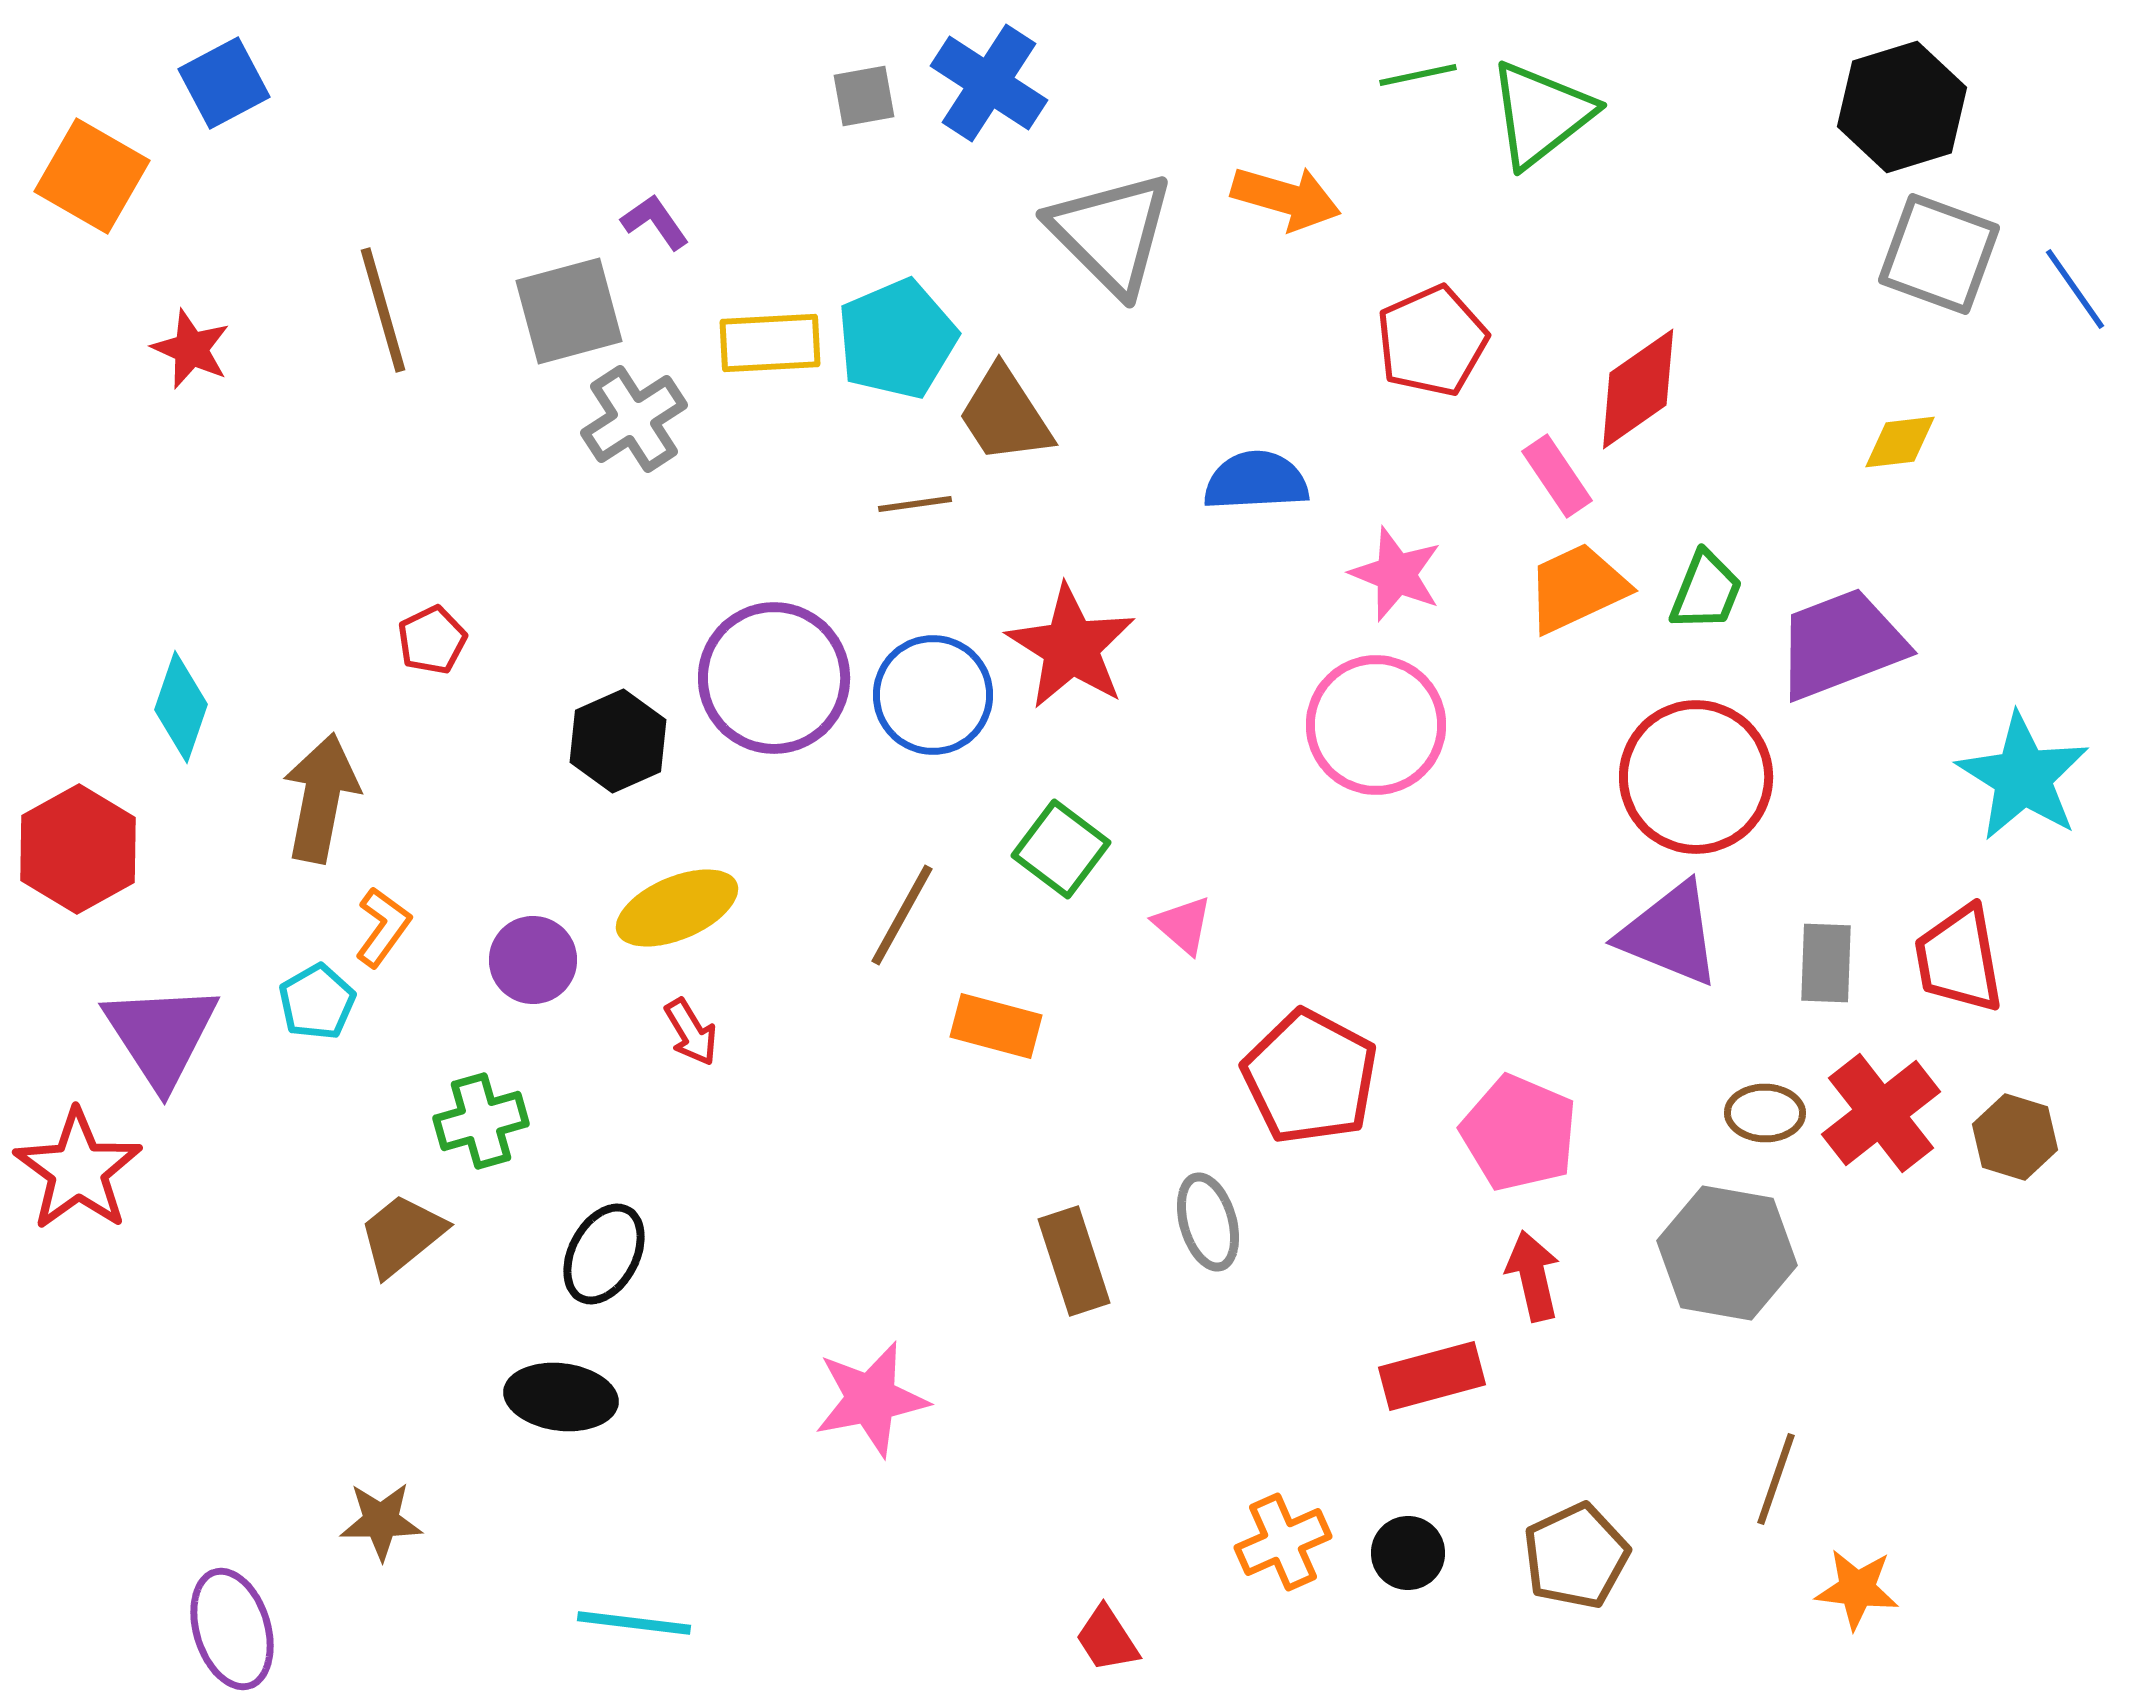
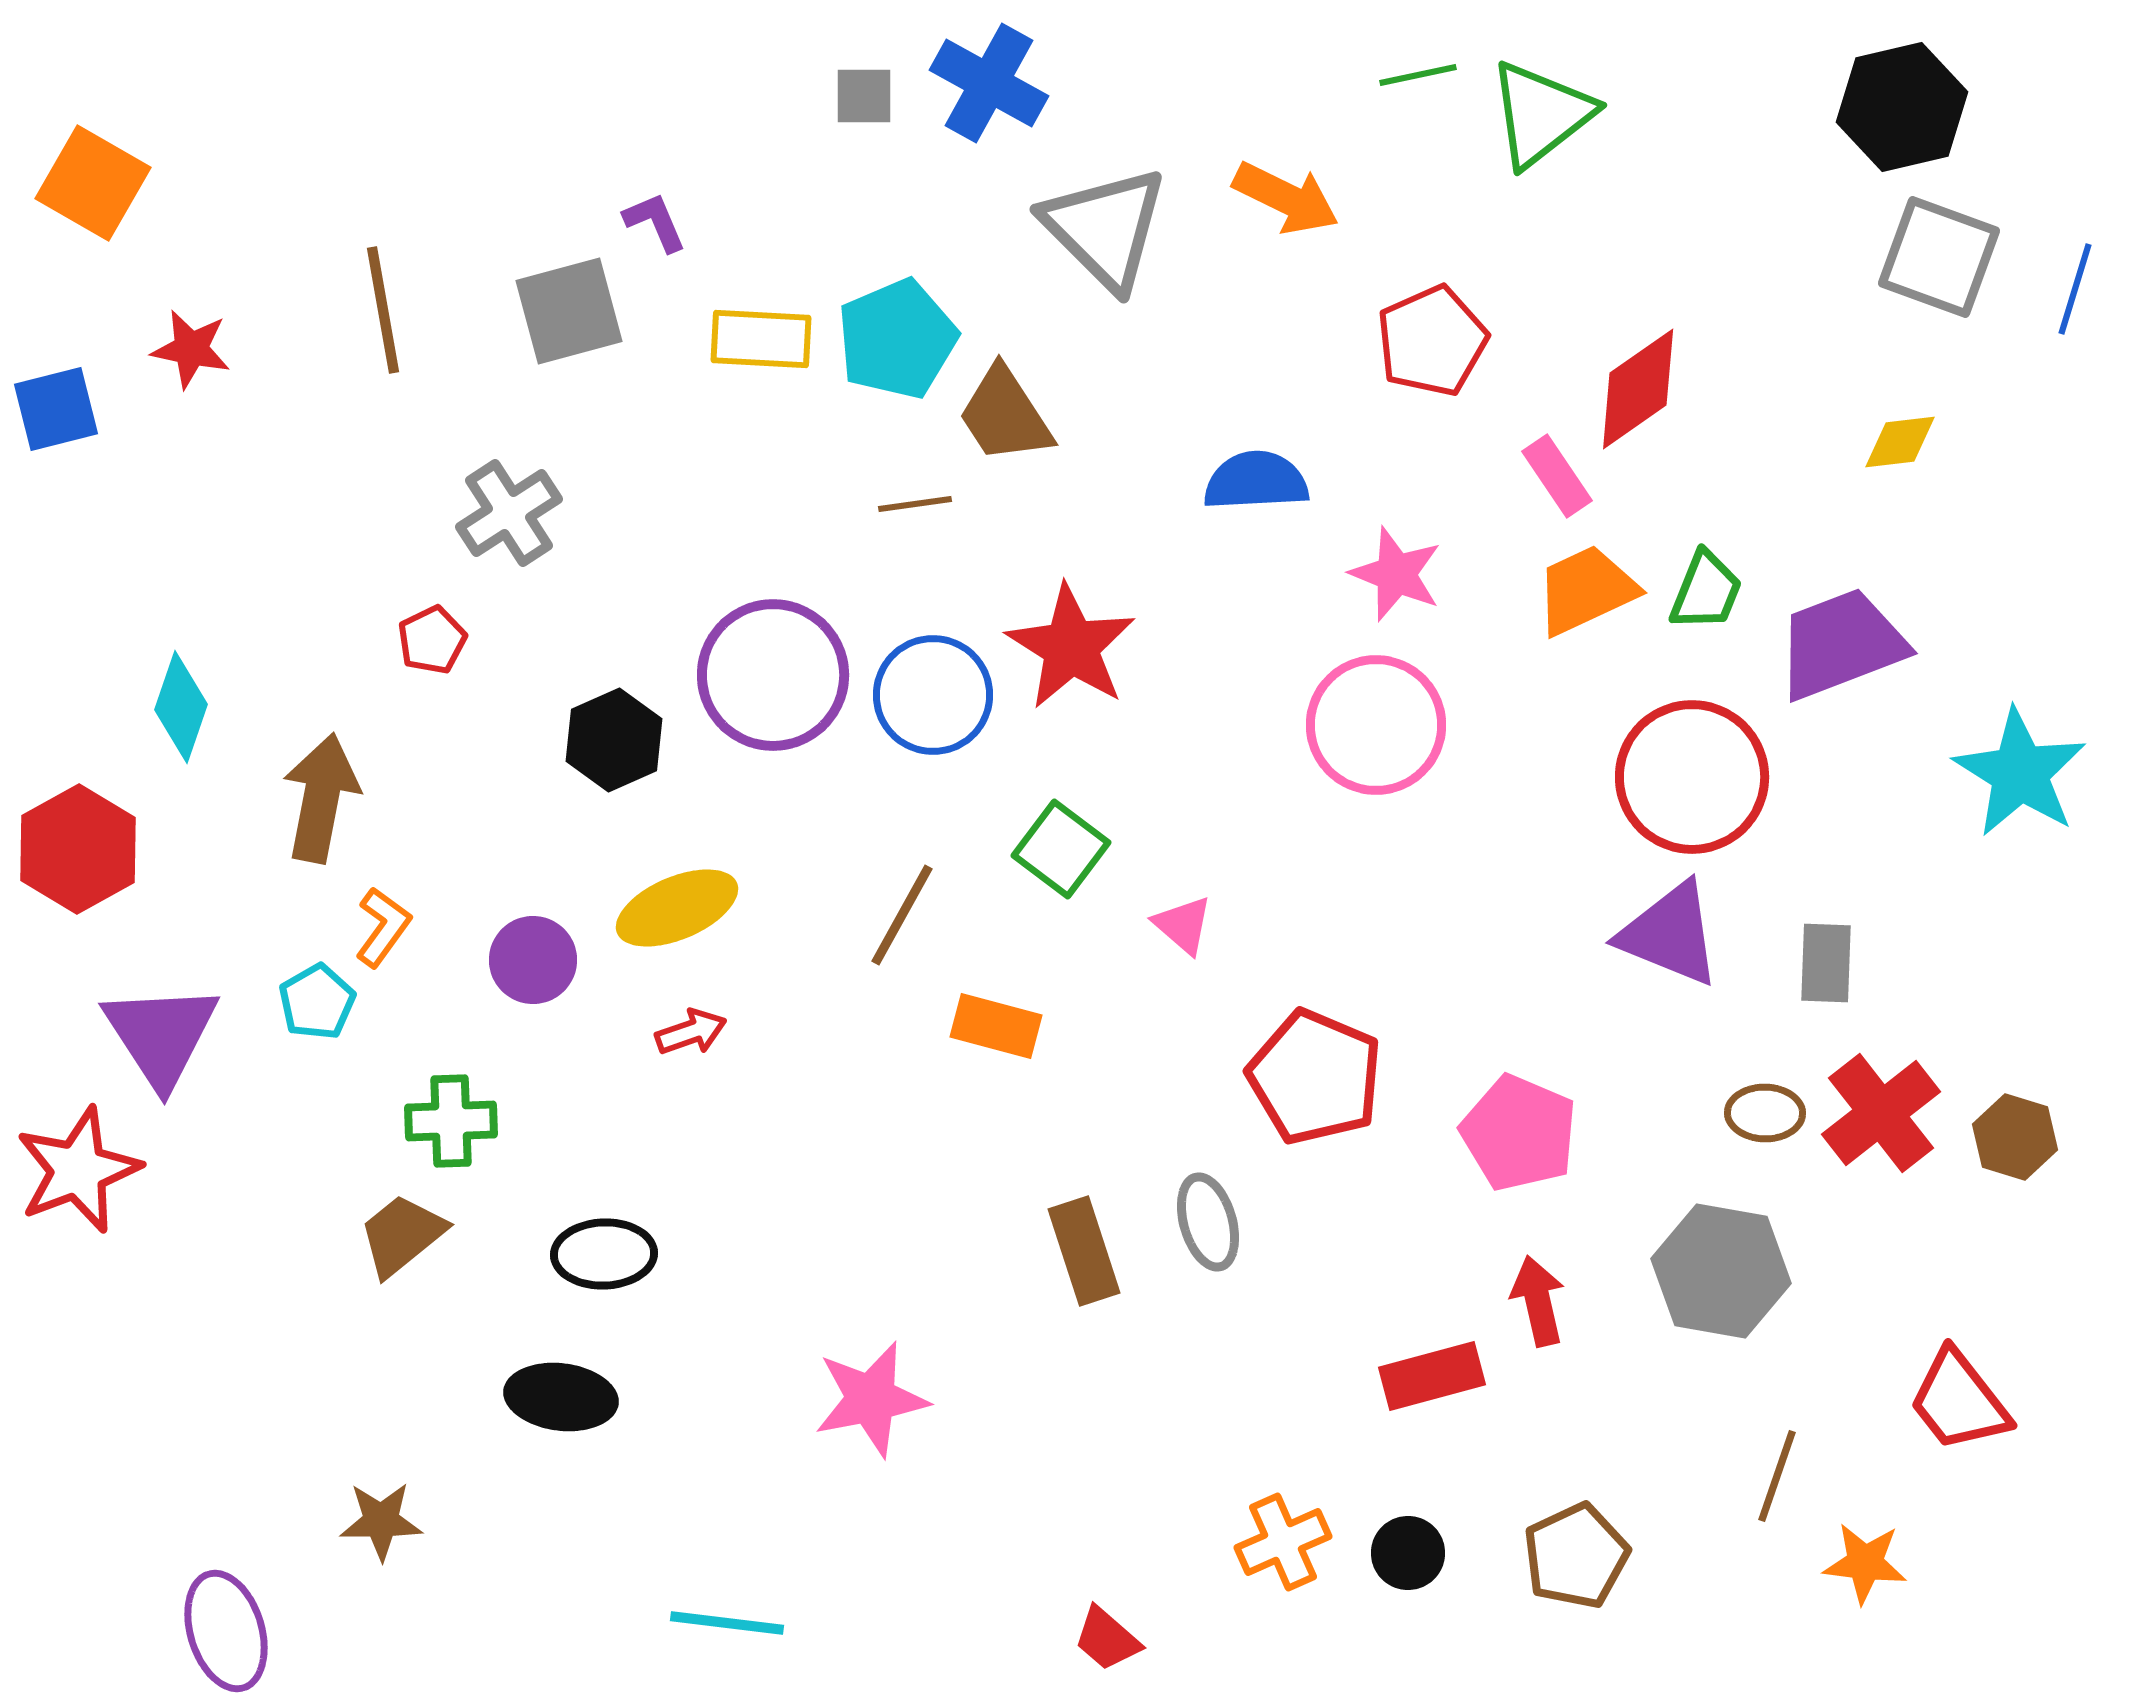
blue square at (224, 83): moved 168 px left, 326 px down; rotated 14 degrees clockwise
blue cross at (989, 83): rotated 4 degrees counterclockwise
gray square at (864, 96): rotated 10 degrees clockwise
black hexagon at (1902, 107): rotated 4 degrees clockwise
orange square at (92, 176): moved 1 px right, 7 px down
orange arrow at (1286, 198): rotated 10 degrees clockwise
purple L-shape at (655, 222): rotated 12 degrees clockwise
gray triangle at (1111, 233): moved 6 px left, 5 px up
gray square at (1939, 254): moved 3 px down
blue line at (2075, 289): rotated 52 degrees clockwise
brown line at (383, 310): rotated 6 degrees clockwise
yellow rectangle at (770, 343): moved 9 px left, 4 px up; rotated 6 degrees clockwise
red star at (191, 349): rotated 12 degrees counterclockwise
gray cross at (634, 419): moved 125 px left, 94 px down
orange trapezoid at (1577, 588): moved 9 px right, 2 px down
purple circle at (774, 678): moved 1 px left, 3 px up
black hexagon at (618, 741): moved 4 px left, 1 px up
red circle at (1696, 777): moved 4 px left
cyan star at (2023, 777): moved 3 px left, 4 px up
red trapezoid at (1959, 959): moved 442 px down; rotated 28 degrees counterclockwise
red arrow at (691, 1032): rotated 78 degrees counterclockwise
red pentagon at (1310, 1077): moved 5 px right; rotated 5 degrees counterclockwise
green cross at (481, 1121): moved 30 px left; rotated 14 degrees clockwise
red star at (78, 1170): rotated 15 degrees clockwise
gray hexagon at (1727, 1253): moved 6 px left, 18 px down
black ellipse at (604, 1254): rotated 60 degrees clockwise
brown rectangle at (1074, 1261): moved 10 px right, 10 px up
red arrow at (1533, 1276): moved 5 px right, 25 px down
brown line at (1776, 1479): moved 1 px right, 3 px up
orange star at (1857, 1589): moved 8 px right, 26 px up
cyan line at (634, 1623): moved 93 px right
purple ellipse at (232, 1629): moved 6 px left, 2 px down
red trapezoid at (1107, 1639): rotated 16 degrees counterclockwise
